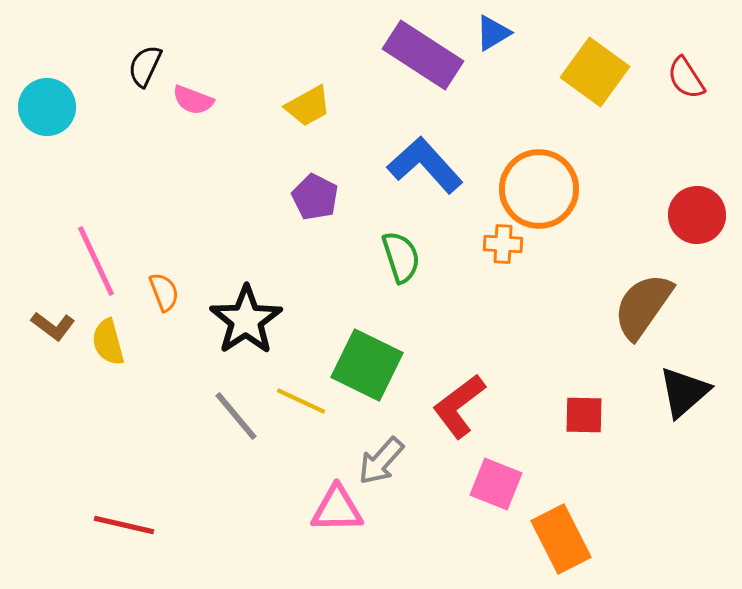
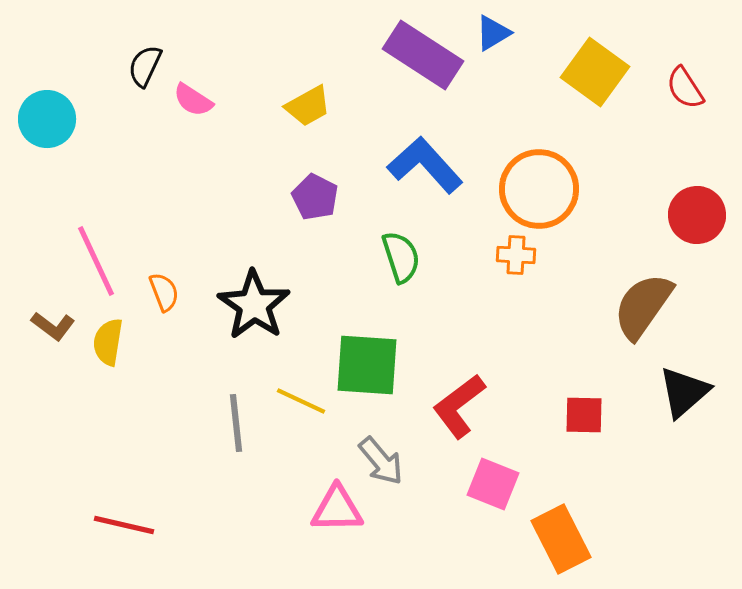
red semicircle: moved 1 px left, 10 px down
pink semicircle: rotated 12 degrees clockwise
cyan circle: moved 12 px down
orange cross: moved 13 px right, 11 px down
black star: moved 8 px right, 15 px up; rotated 4 degrees counterclockwise
yellow semicircle: rotated 24 degrees clockwise
green square: rotated 22 degrees counterclockwise
gray line: moved 7 px down; rotated 34 degrees clockwise
gray arrow: rotated 82 degrees counterclockwise
pink square: moved 3 px left
